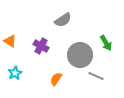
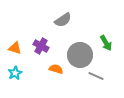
orange triangle: moved 5 px right, 7 px down; rotated 16 degrees counterclockwise
orange semicircle: moved 10 px up; rotated 72 degrees clockwise
